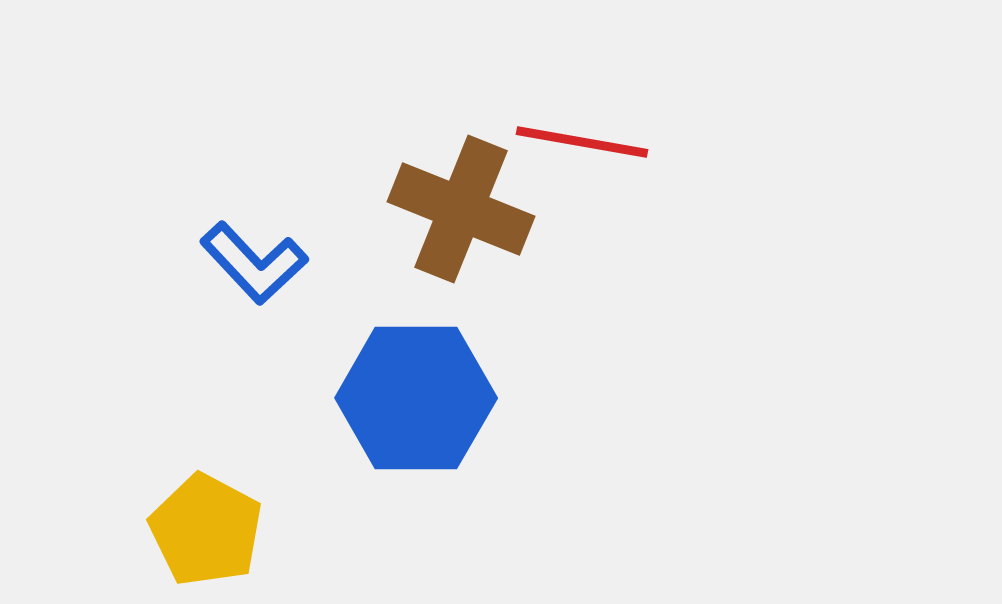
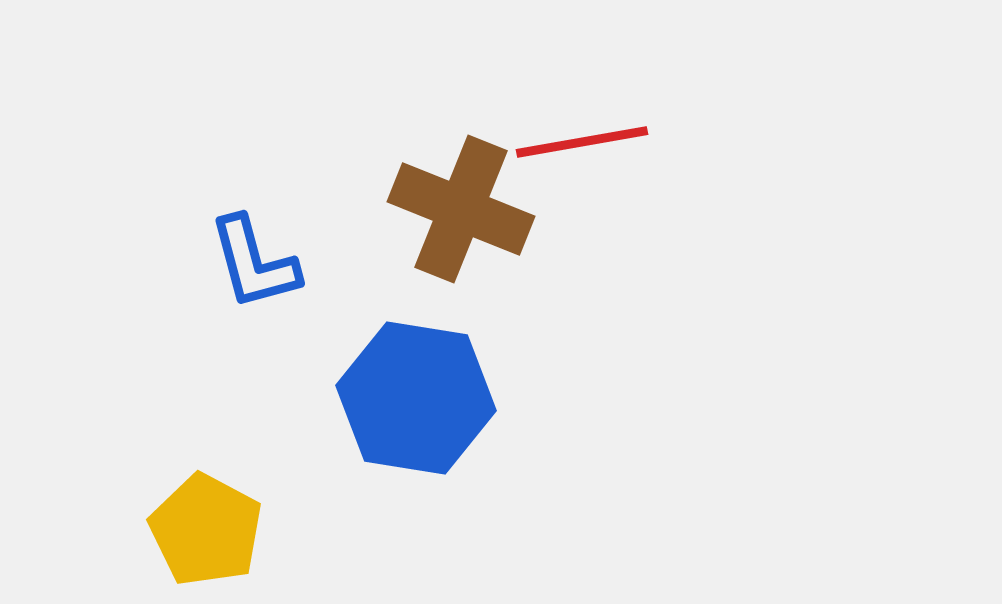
red line: rotated 20 degrees counterclockwise
blue L-shape: rotated 28 degrees clockwise
blue hexagon: rotated 9 degrees clockwise
